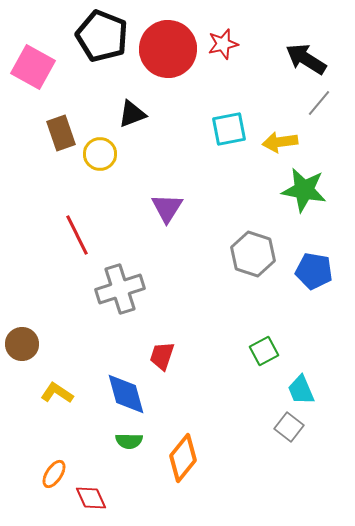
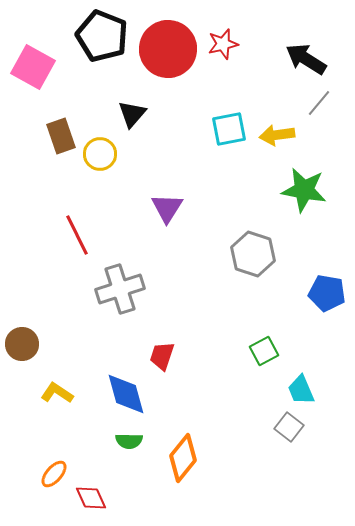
black triangle: rotated 28 degrees counterclockwise
brown rectangle: moved 3 px down
yellow arrow: moved 3 px left, 7 px up
blue pentagon: moved 13 px right, 22 px down
orange ellipse: rotated 8 degrees clockwise
